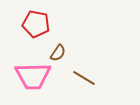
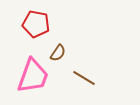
pink trapezoid: rotated 69 degrees counterclockwise
